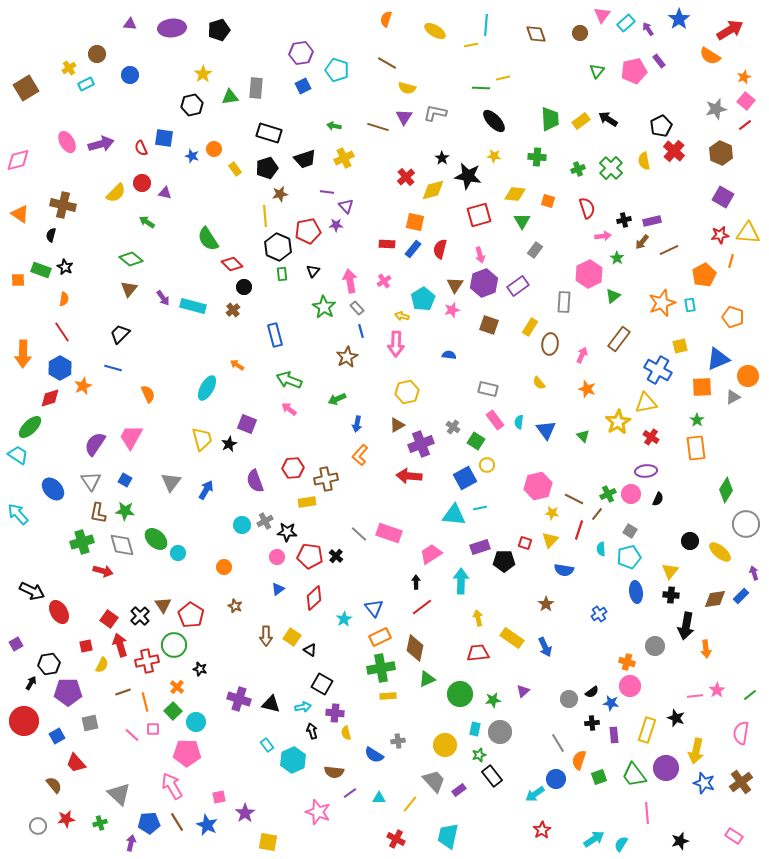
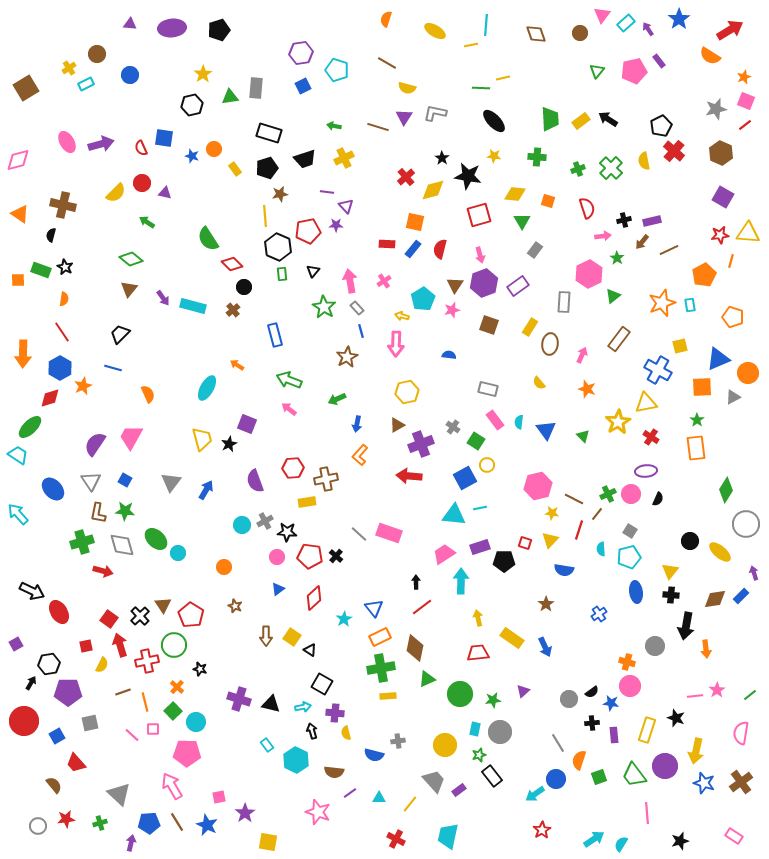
pink square at (746, 101): rotated 18 degrees counterclockwise
orange circle at (748, 376): moved 3 px up
pink trapezoid at (431, 554): moved 13 px right
blue semicircle at (374, 755): rotated 18 degrees counterclockwise
cyan hexagon at (293, 760): moved 3 px right; rotated 10 degrees counterclockwise
purple circle at (666, 768): moved 1 px left, 2 px up
